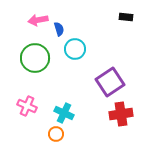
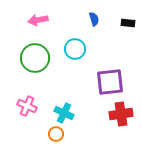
black rectangle: moved 2 px right, 6 px down
blue semicircle: moved 35 px right, 10 px up
purple square: rotated 28 degrees clockwise
